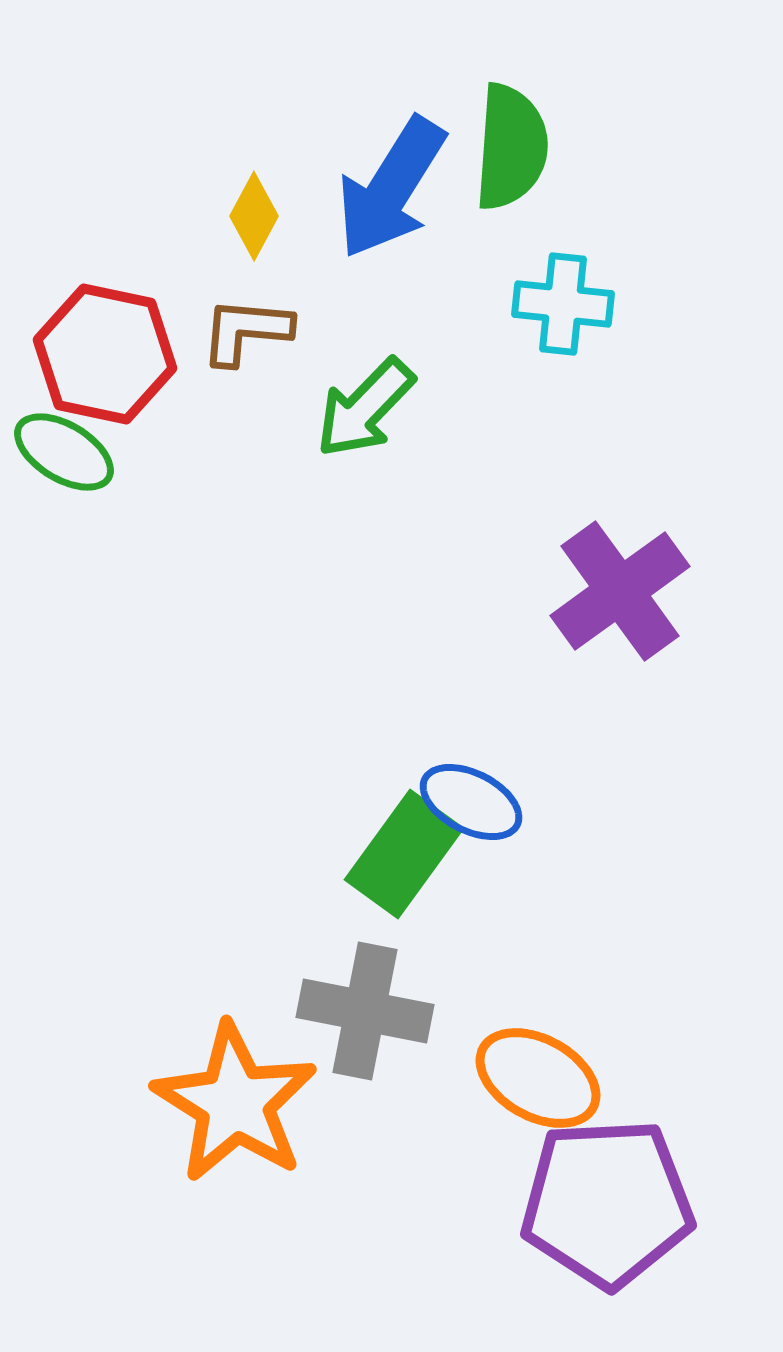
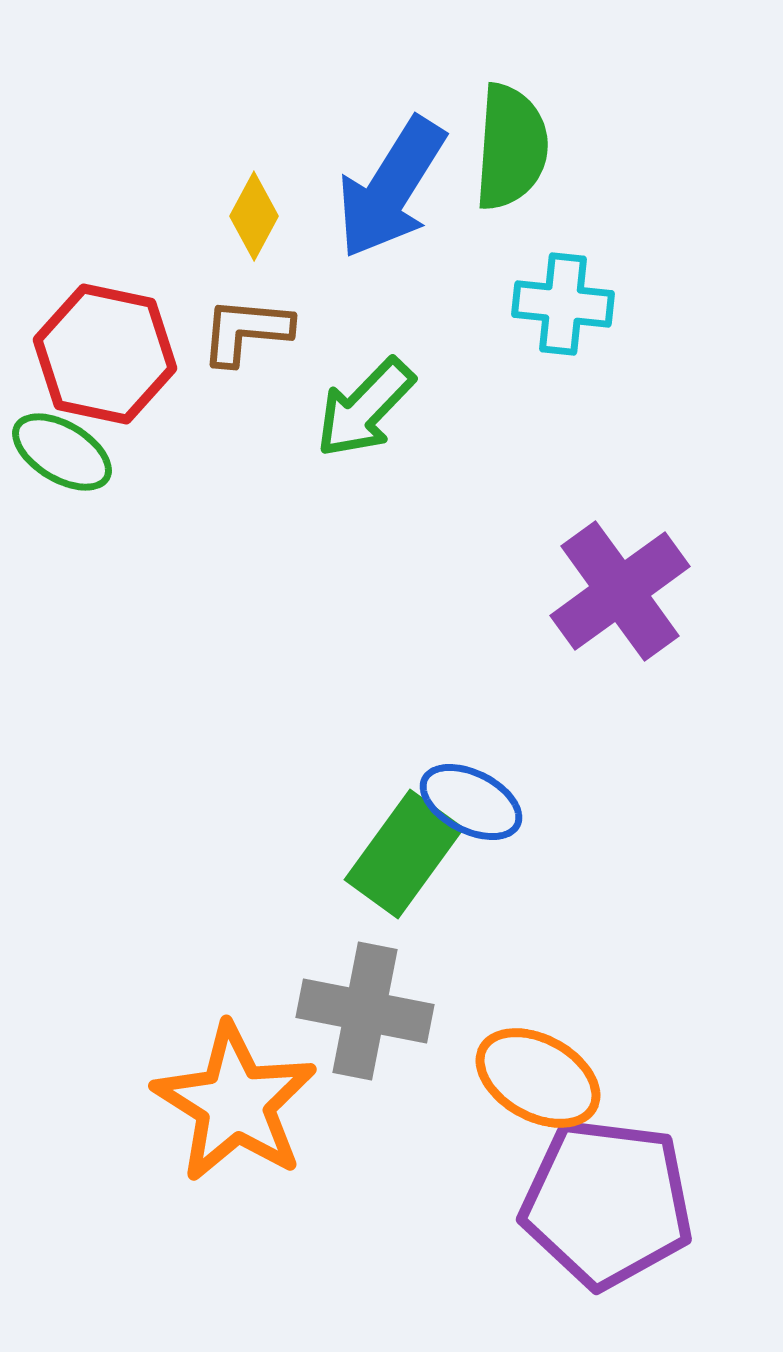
green ellipse: moved 2 px left
purple pentagon: rotated 10 degrees clockwise
